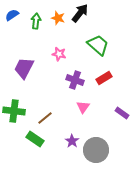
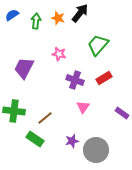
green trapezoid: rotated 90 degrees counterclockwise
purple star: rotated 24 degrees clockwise
